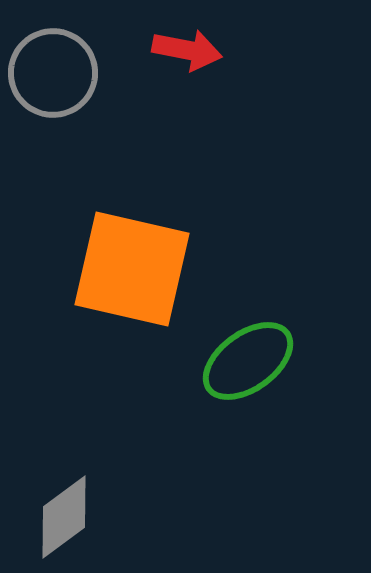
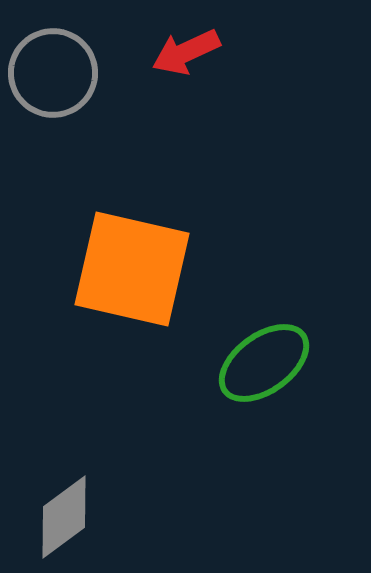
red arrow: moved 1 px left, 2 px down; rotated 144 degrees clockwise
green ellipse: moved 16 px right, 2 px down
